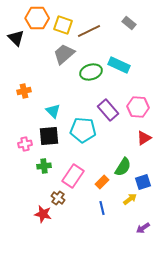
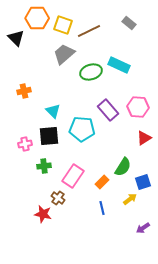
cyan pentagon: moved 1 px left, 1 px up
